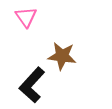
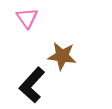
pink triangle: moved 1 px right, 1 px down
